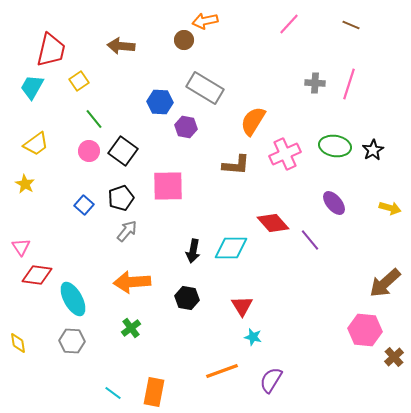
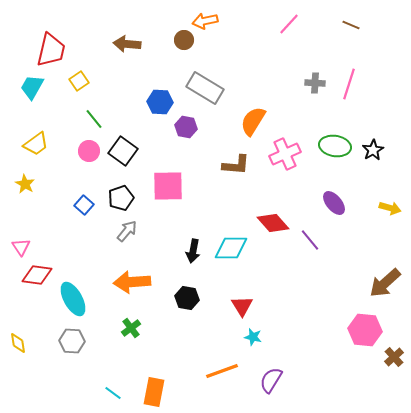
brown arrow at (121, 46): moved 6 px right, 2 px up
